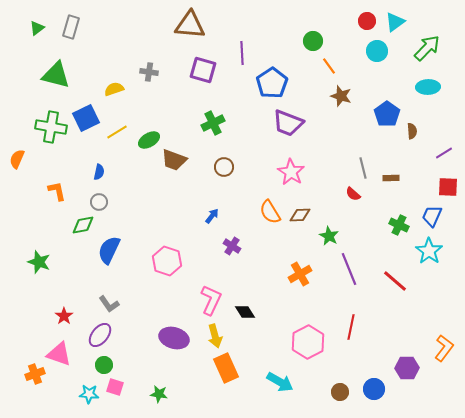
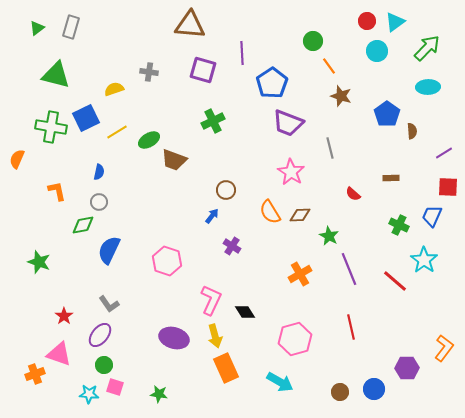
green cross at (213, 123): moved 2 px up
brown circle at (224, 167): moved 2 px right, 23 px down
gray line at (363, 168): moved 33 px left, 20 px up
cyan star at (429, 251): moved 5 px left, 9 px down
red line at (351, 327): rotated 25 degrees counterclockwise
pink hexagon at (308, 342): moved 13 px left, 3 px up; rotated 12 degrees clockwise
